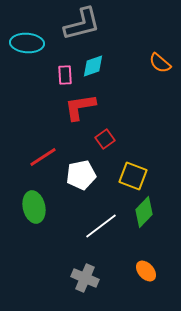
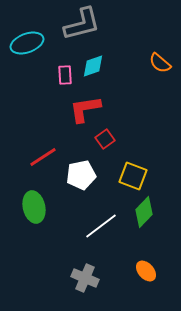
cyan ellipse: rotated 24 degrees counterclockwise
red L-shape: moved 5 px right, 2 px down
